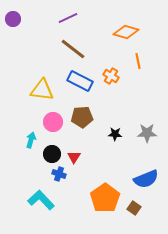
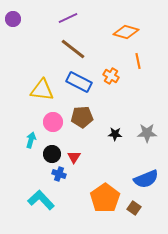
blue rectangle: moved 1 px left, 1 px down
